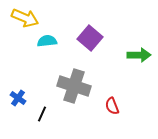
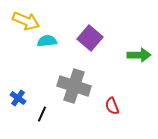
yellow arrow: moved 1 px right, 3 px down
